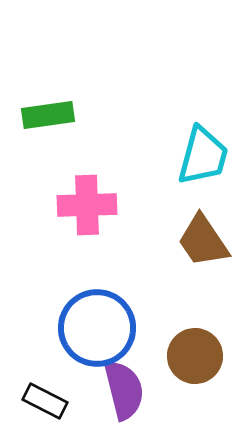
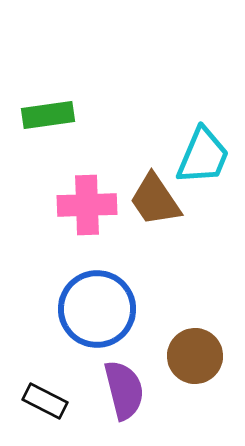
cyan trapezoid: rotated 8 degrees clockwise
brown trapezoid: moved 48 px left, 41 px up
blue circle: moved 19 px up
